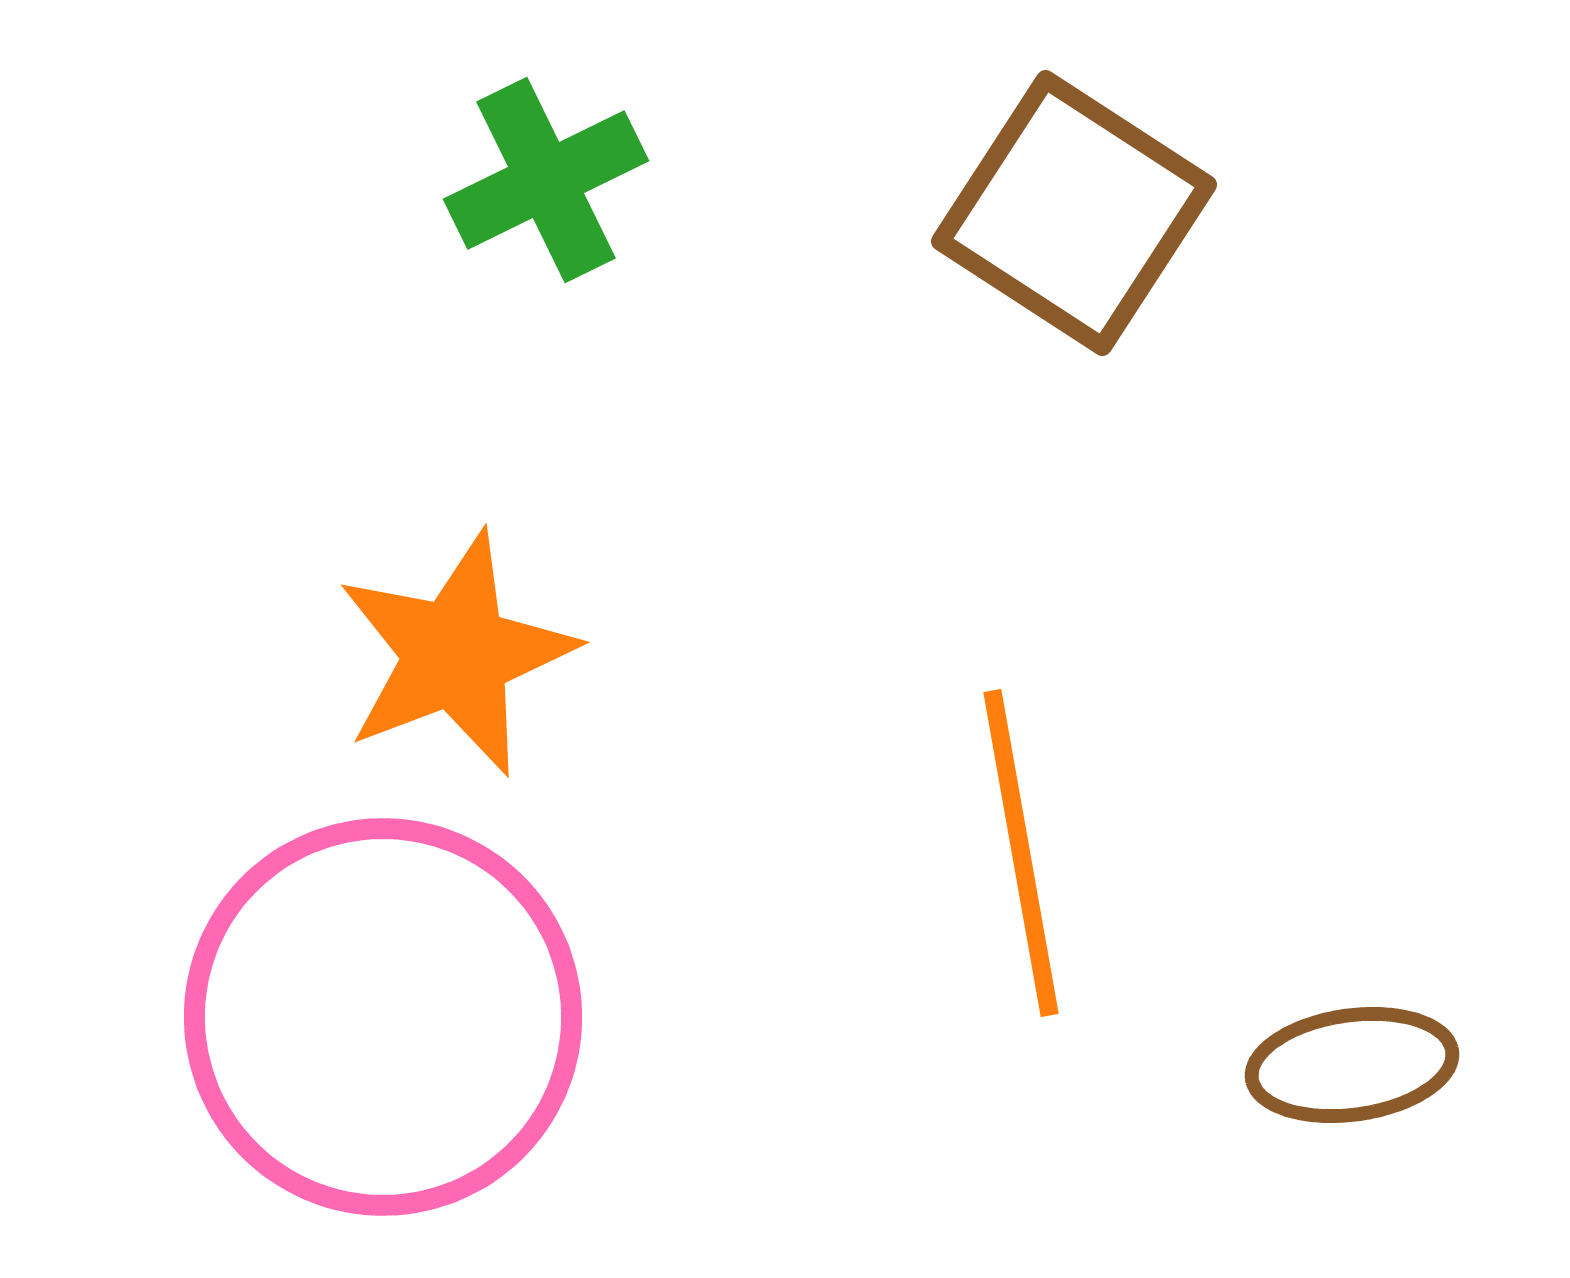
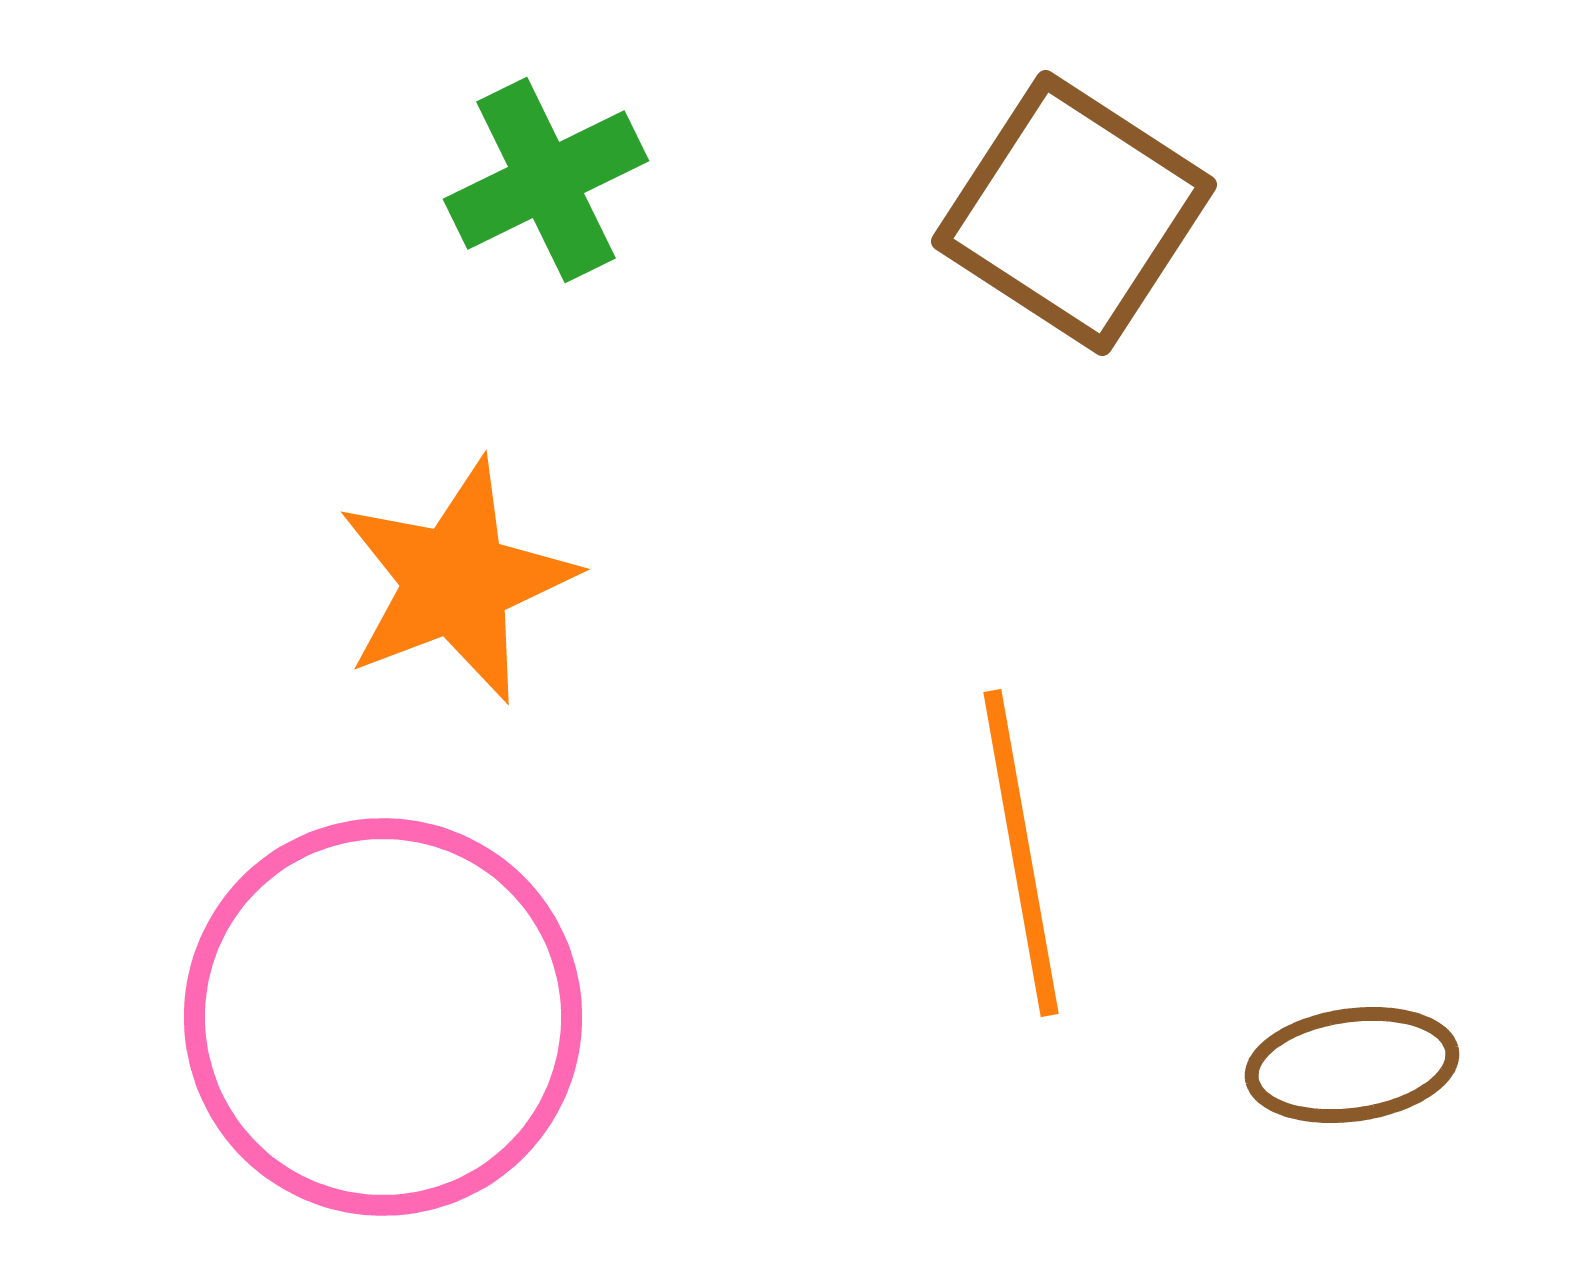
orange star: moved 73 px up
